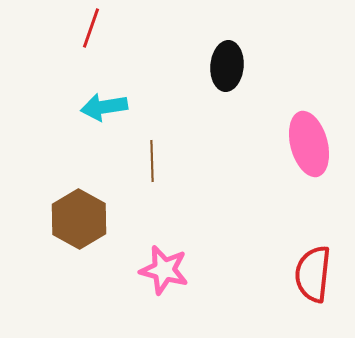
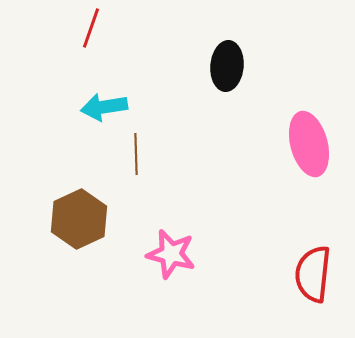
brown line: moved 16 px left, 7 px up
brown hexagon: rotated 6 degrees clockwise
pink star: moved 7 px right, 16 px up
